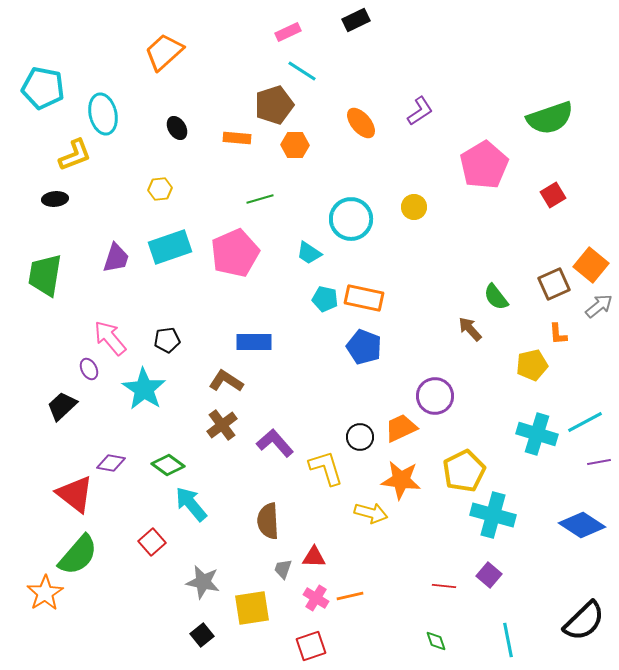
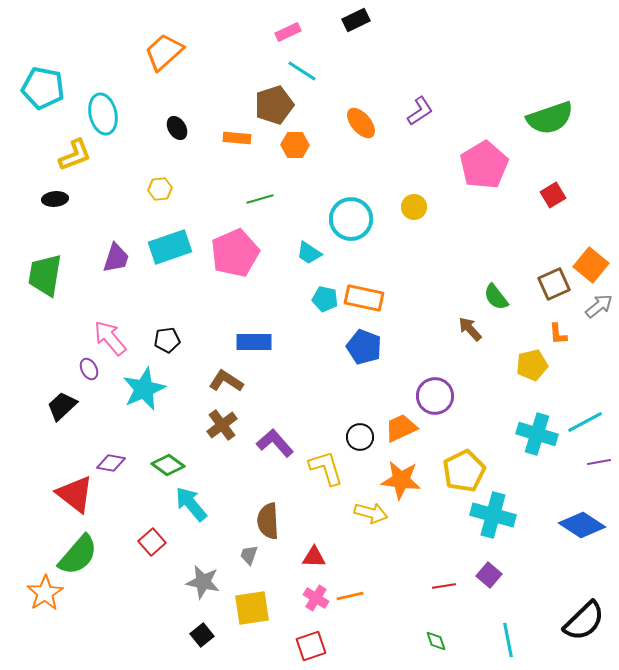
cyan star at (144, 389): rotated 15 degrees clockwise
gray trapezoid at (283, 569): moved 34 px left, 14 px up
red line at (444, 586): rotated 15 degrees counterclockwise
